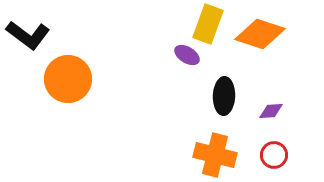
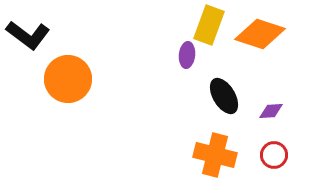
yellow rectangle: moved 1 px right, 1 px down
purple ellipse: rotated 65 degrees clockwise
black ellipse: rotated 33 degrees counterclockwise
